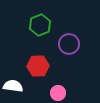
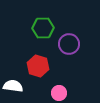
green hexagon: moved 3 px right, 3 px down; rotated 20 degrees clockwise
red hexagon: rotated 20 degrees clockwise
pink circle: moved 1 px right
